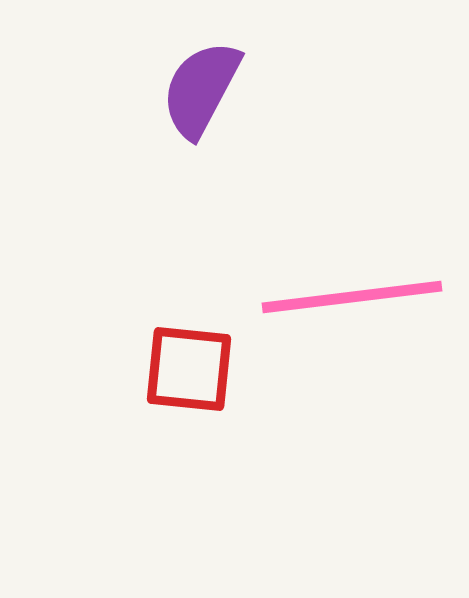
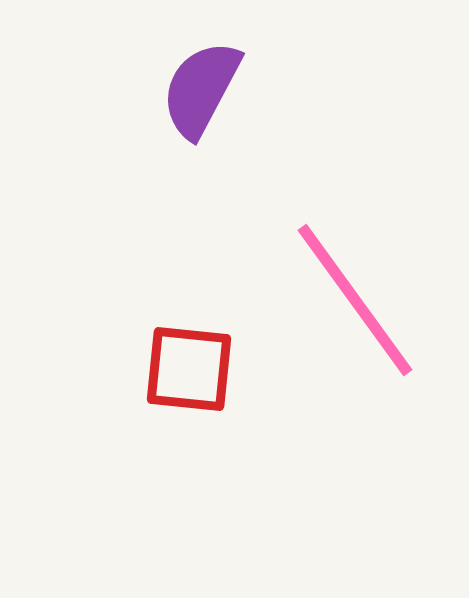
pink line: moved 3 px right, 3 px down; rotated 61 degrees clockwise
